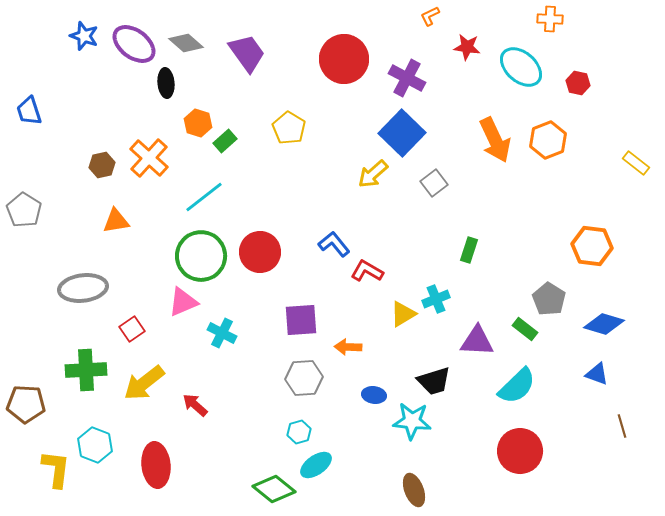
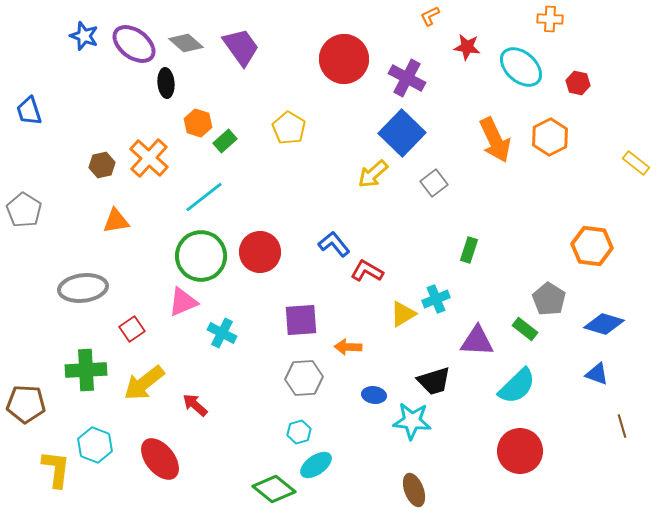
purple trapezoid at (247, 53): moved 6 px left, 6 px up
orange hexagon at (548, 140): moved 2 px right, 3 px up; rotated 6 degrees counterclockwise
red ellipse at (156, 465): moved 4 px right, 6 px up; rotated 33 degrees counterclockwise
